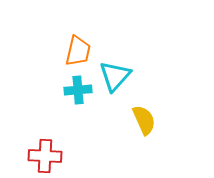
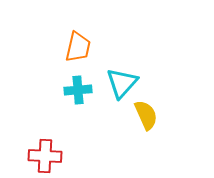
orange trapezoid: moved 4 px up
cyan triangle: moved 7 px right, 7 px down
yellow semicircle: moved 2 px right, 5 px up
